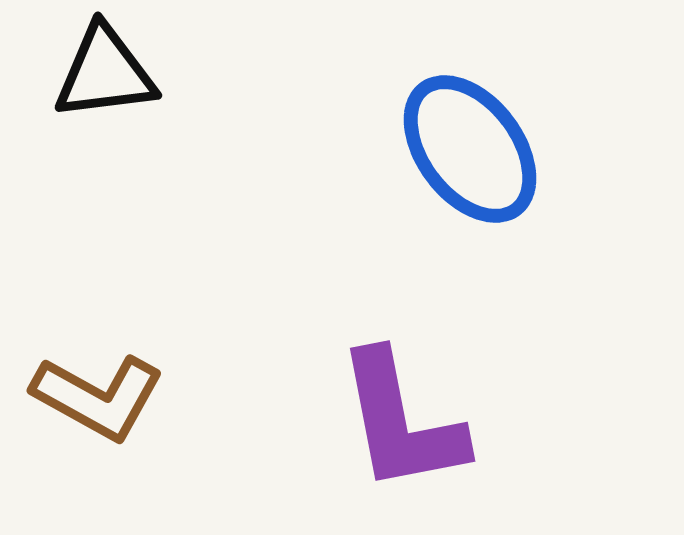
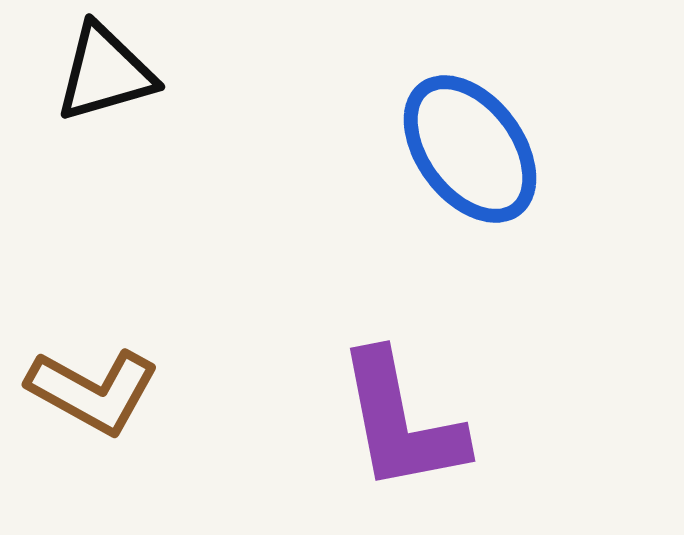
black triangle: rotated 9 degrees counterclockwise
brown L-shape: moved 5 px left, 6 px up
